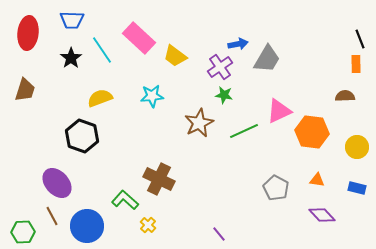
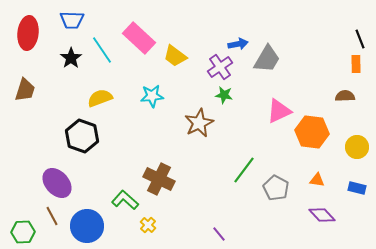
green line: moved 39 px down; rotated 28 degrees counterclockwise
